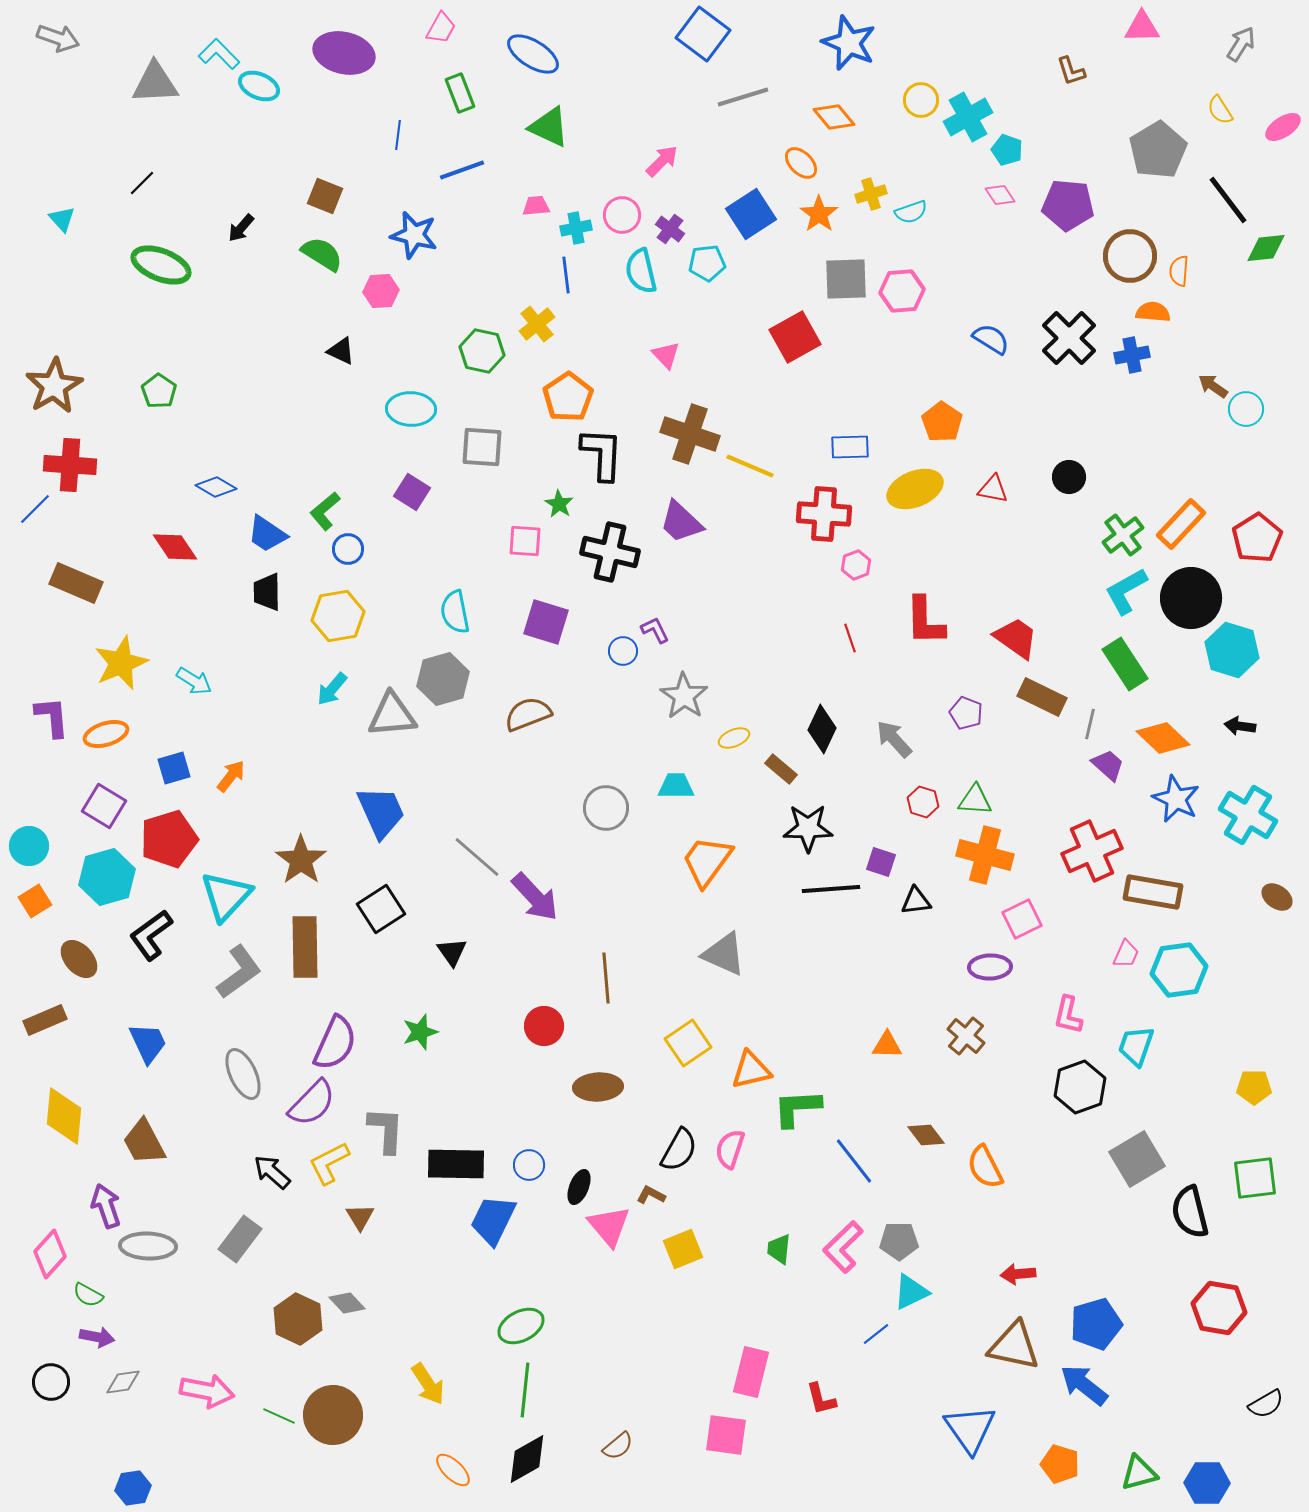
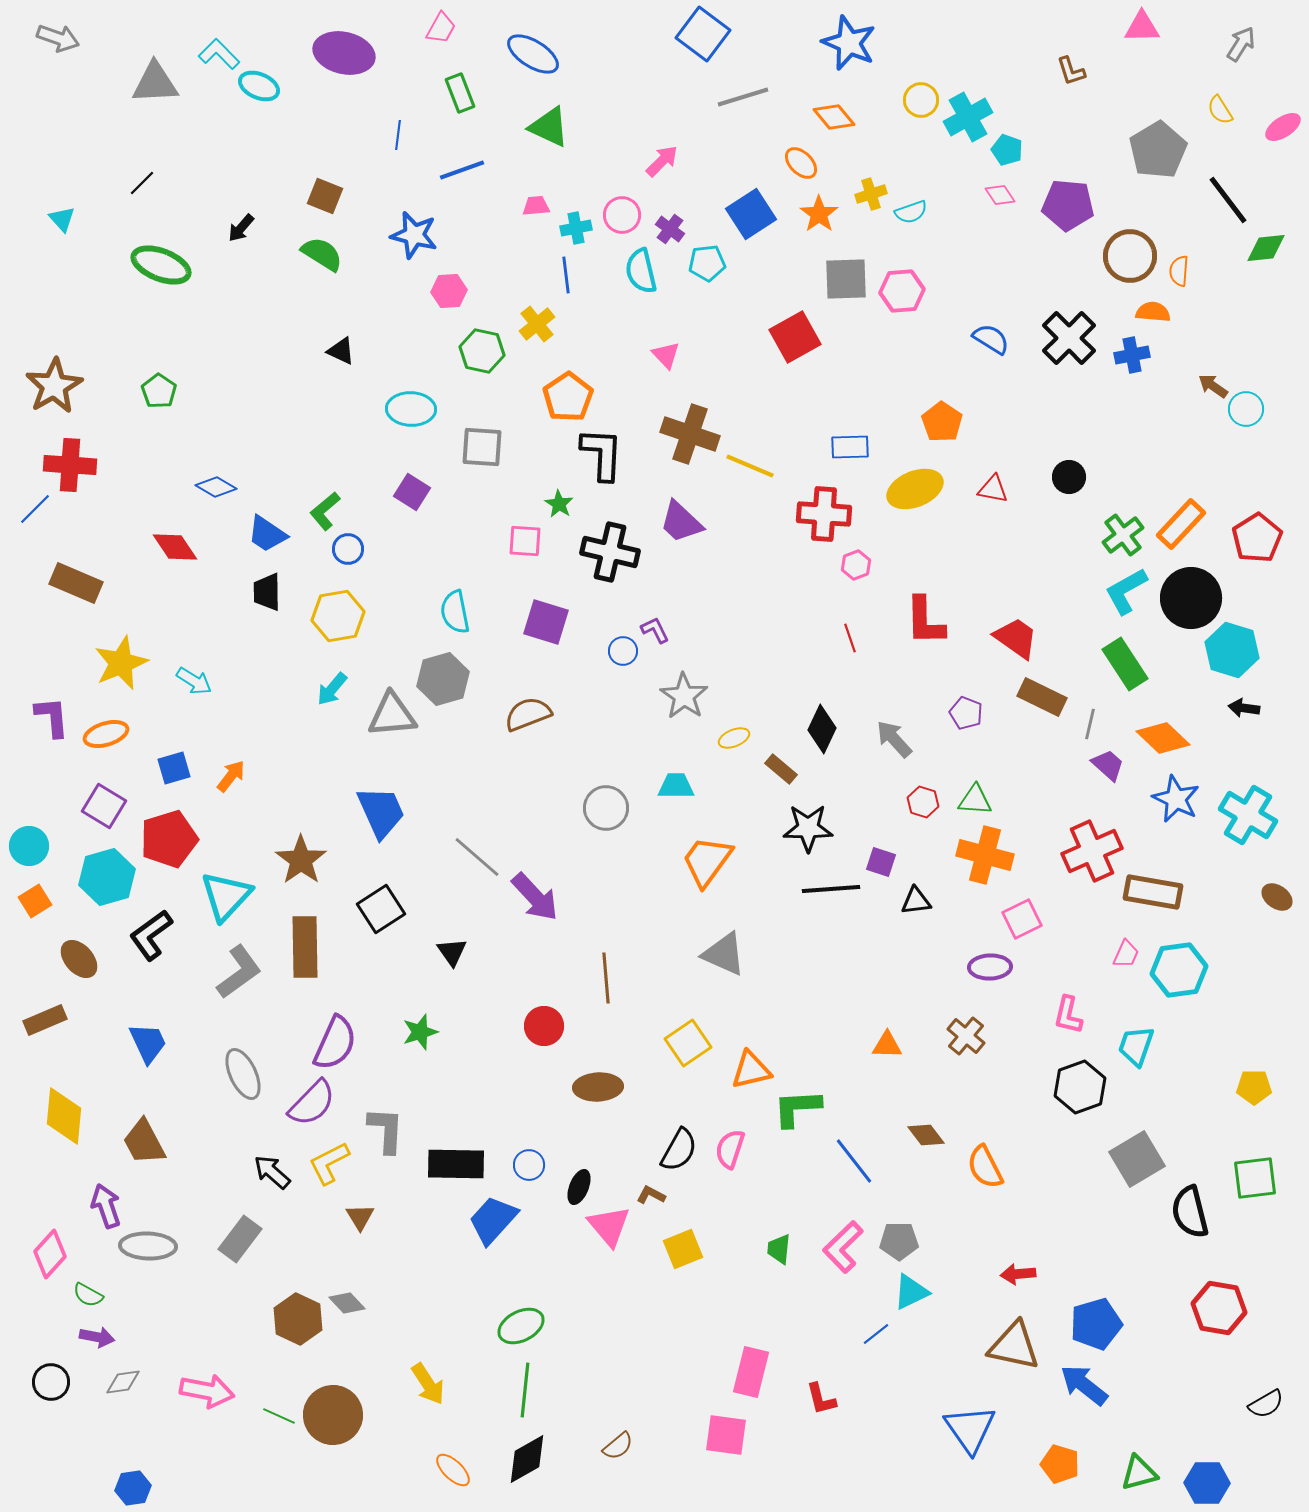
pink hexagon at (381, 291): moved 68 px right
black arrow at (1240, 726): moved 4 px right, 18 px up
blue trapezoid at (493, 1220): rotated 16 degrees clockwise
